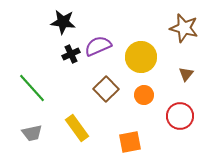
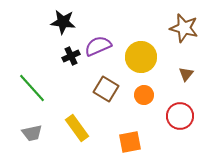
black cross: moved 2 px down
brown square: rotated 15 degrees counterclockwise
